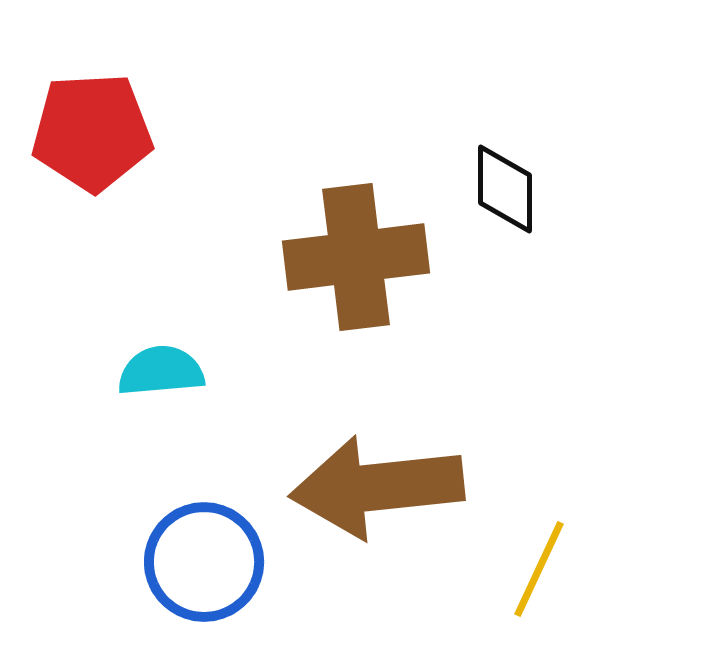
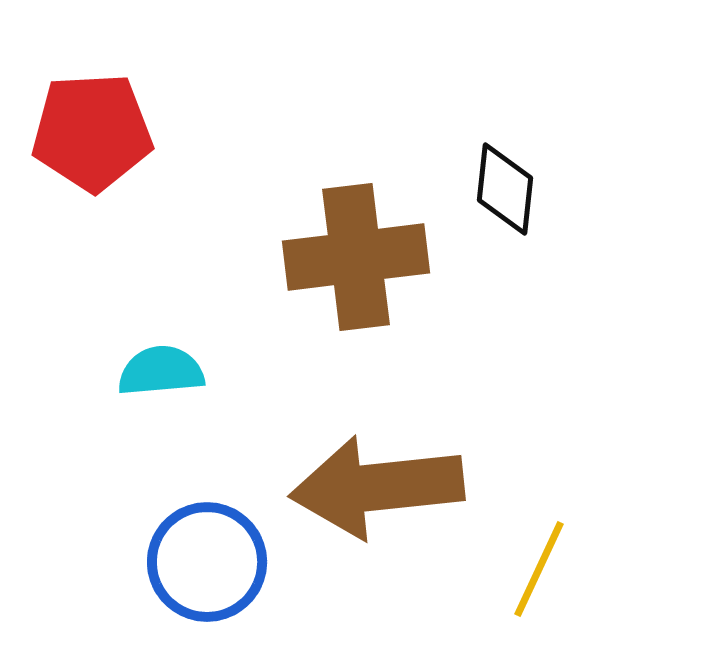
black diamond: rotated 6 degrees clockwise
blue circle: moved 3 px right
